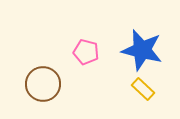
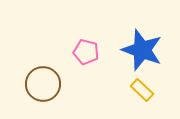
blue star: rotated 6 degrees clockwise
yellow rectangle: moved 1 px left, 1 px down
